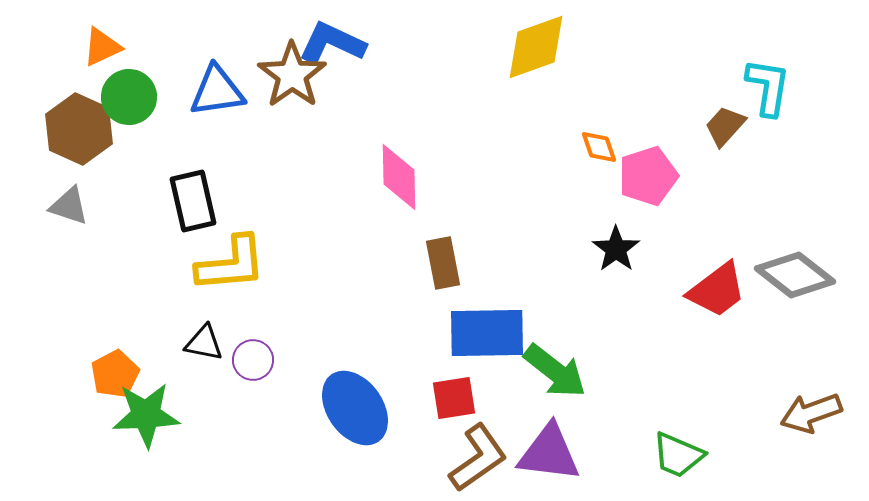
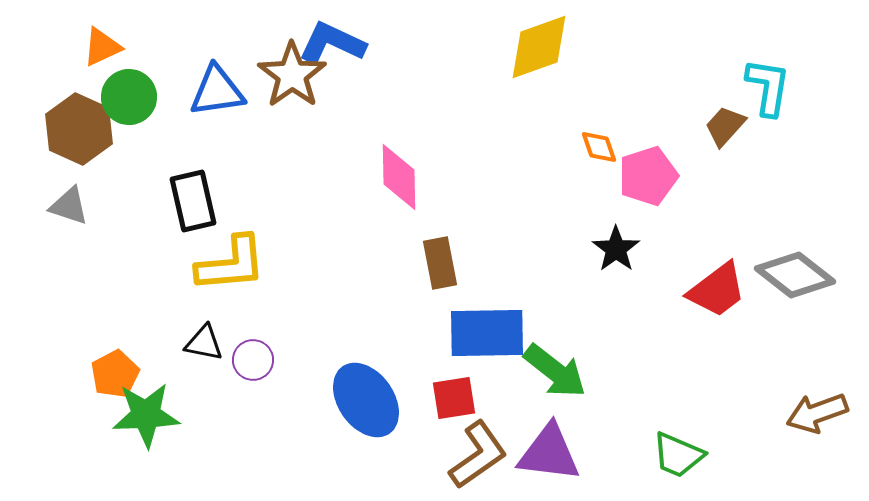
yellow diamond: moved 3 px right
brown rectangle: moved 3 px left
blue ellipse: moved 11 px right, 8 px up
brown arrow: moved 6 px right
brown L-shape: moved 3 px up
